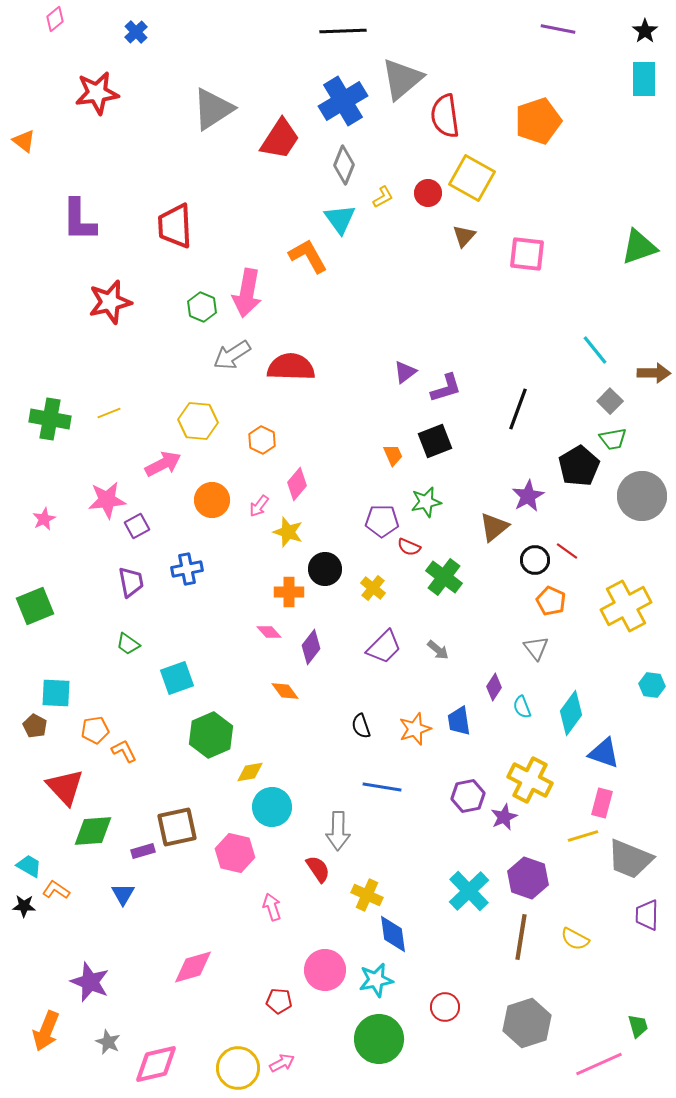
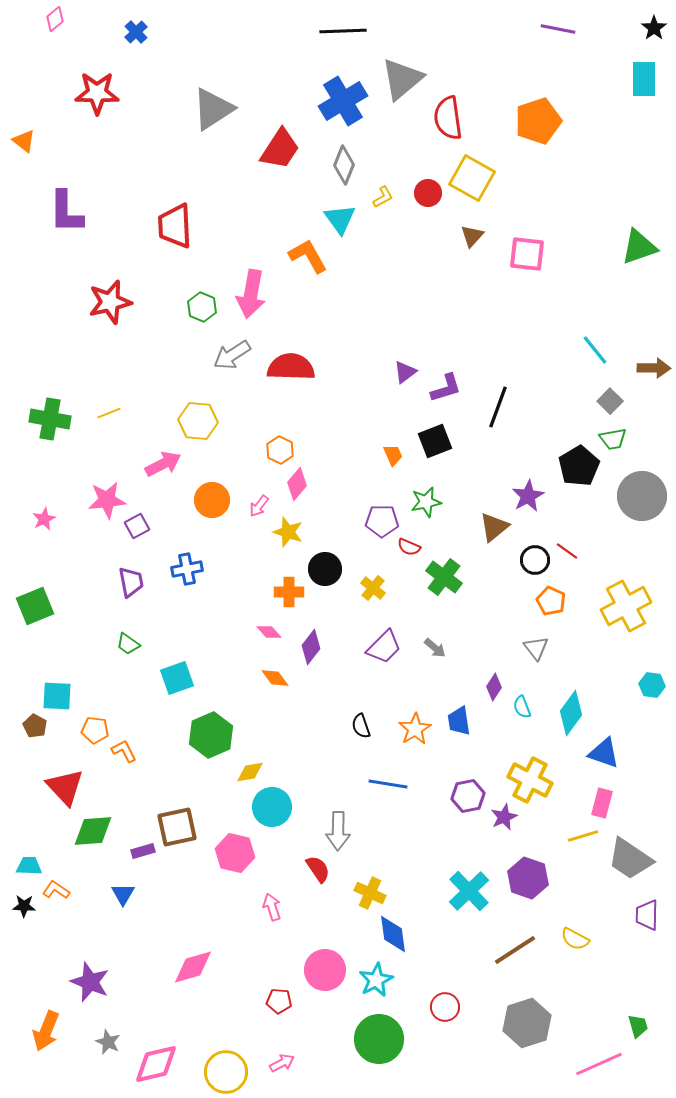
black star at (645, 31): moved 9 px right, 3 px up
red star at (97, 93): rotated 9 degrees clockwise
red semicircle at (445, 116): moved 3 px right, 2 px down
red trapezoid at (280, 139): moved 10 px down
purple L-shape at (79, 220): moved 13 px left, 8 px up
brown triangle at (464, 236): moved 8 px right
pink arrow at (247, 293): moved 4 px right, 1 px down
brown arrow at (654, 373): moved 5 px up
black line at (518, 409): moved 20 px left, 2 px up
orange hexagon at (262, 440): moved 18 px right, 10 px down
gray arrow at (438, 650): moved 3 px left, 2 px up
orange diamond at (285, 691): moved 10 px left, 13 px up
cyan square at (56, 693): moved 1 px right, 3 px down
orange star at (415, 729): rotated 12 degrees counterclockwise
orange pentagon at (95, 730): rotated 16 degrees clockwise
blue line at (382, 787): moved 6 px right, 3 px up
gray trapezoid at (630, 859): rotated 12 degrees clockwise
cyan trapezoid at (29, 866): rotated 28 degrees counterclockwise
yellow cross at (367, 895): moved 3 px right, 2 px up
brown line at (521, 937): moved 6 px left, 13 px down; rotated 48 degrees clockwise
cyan star at (376, 980): rotated 16 degrees counterclockwise
yellow circle at (238, 1068): moved 12 px left, 4 px down
